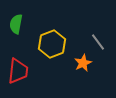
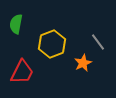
red trapezoid: moved 4 px right, 1 px down; rotated 20 degrees clockwise
